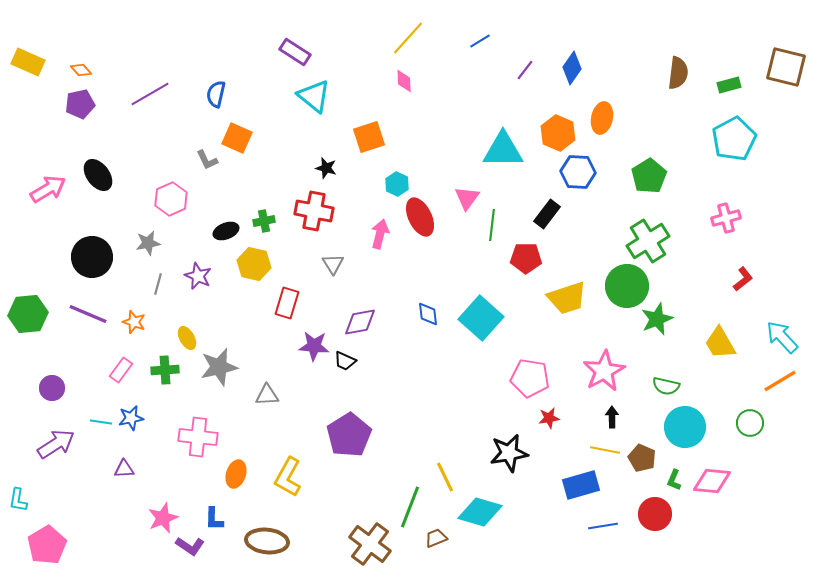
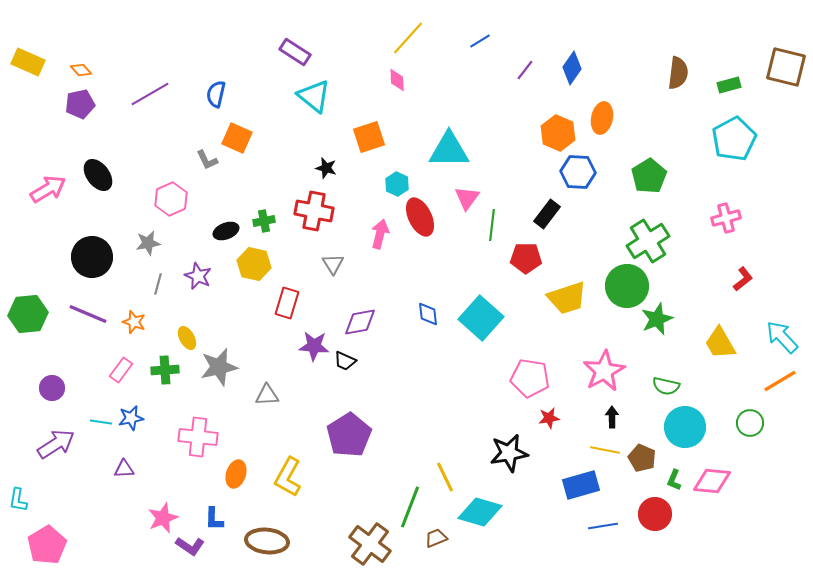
pink diamond at (404, 81): moved 7 px left, 1 px up
cyan triangle at (503, 150): moved 54 px left
